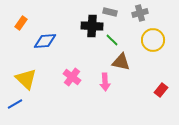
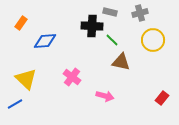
pink arrow: moved 14 px down; rotated 72 degrees counterclockwise
red rectangle: moved 1 px right, 8 px down
